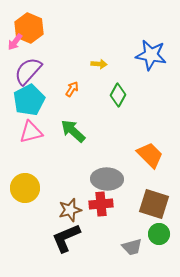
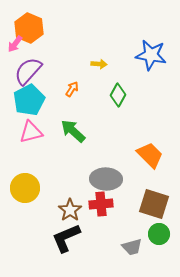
pink arrow: moved 2 px down
gray ellipse: moved 1 px left
brown star: rotated 20 degrees counterclockwise
